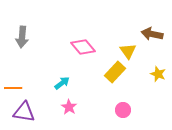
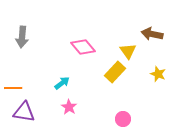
pink circle: moved 9 px down
